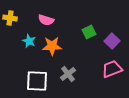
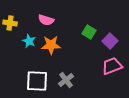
yellow cross: moved 5 px down
green square: rotated 32 degrees counterclockwise
purple square: moved 2 px left
orange star: moved 1 px left, 1 px up
pink trapezoid: moved 3 px up
gray cross: moved 2 px left, 6 px down
